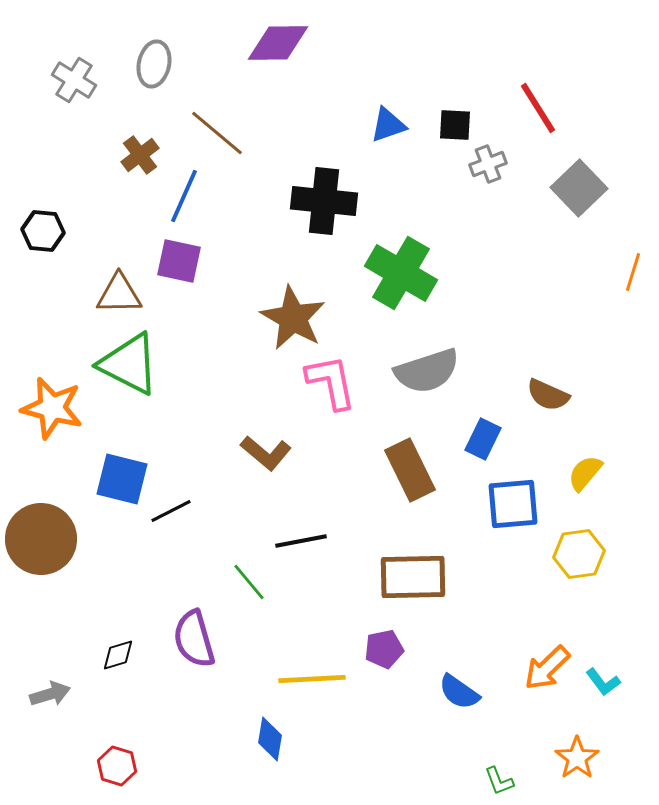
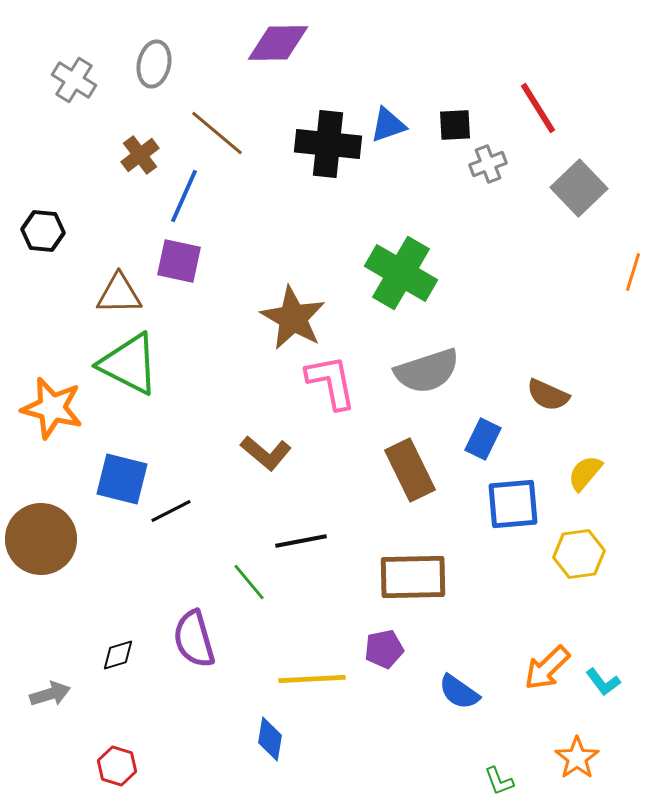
black square at (455, 125): rotated 6 degrees counterclockwise
black cross at (324, 201): moved 4 px right, 57 px up
